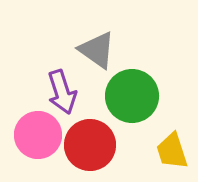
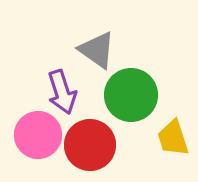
green circle: moved 1 px left, 1 px up
yellow trapezoid: moved 1 px right, 13 px up
